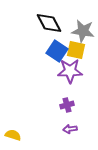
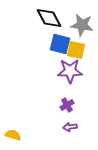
black diamond: moved 5 px up
gray star: moved 1 px left, 6 px up
blue square: moved 3 px right, 7 px up; rotated 20 degrees counterclockwise
purple cross: rotated 16 degrees counterclockwise
purple arrow: moved 2 px up
